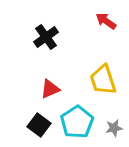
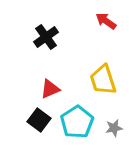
black square: moved 5 px up
